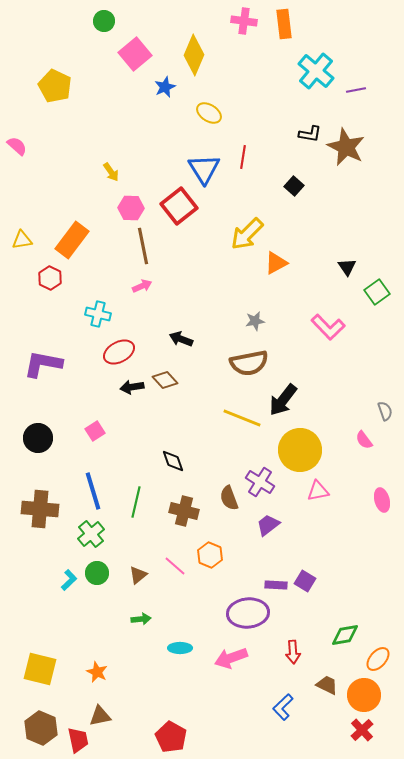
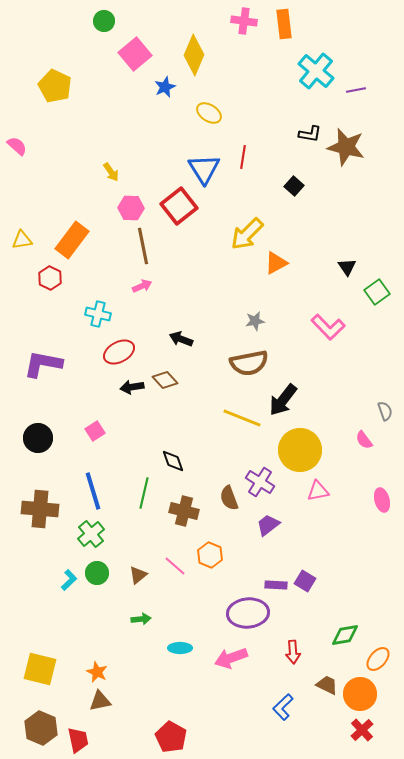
brown star at (346, 147): rotated 12 degrees counterclockwise
green line at (136, 502): moved 8 px right, 9 px up
orange circle at (364, 695): moved 4 px left, 1 px up
brown triangle at (100, 716): moved 15 px up
